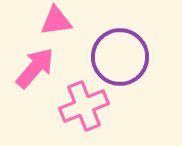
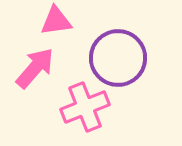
purple circle: moved 2 px left, 1 px down
pink cross: moved 1 px right, 1 px down
